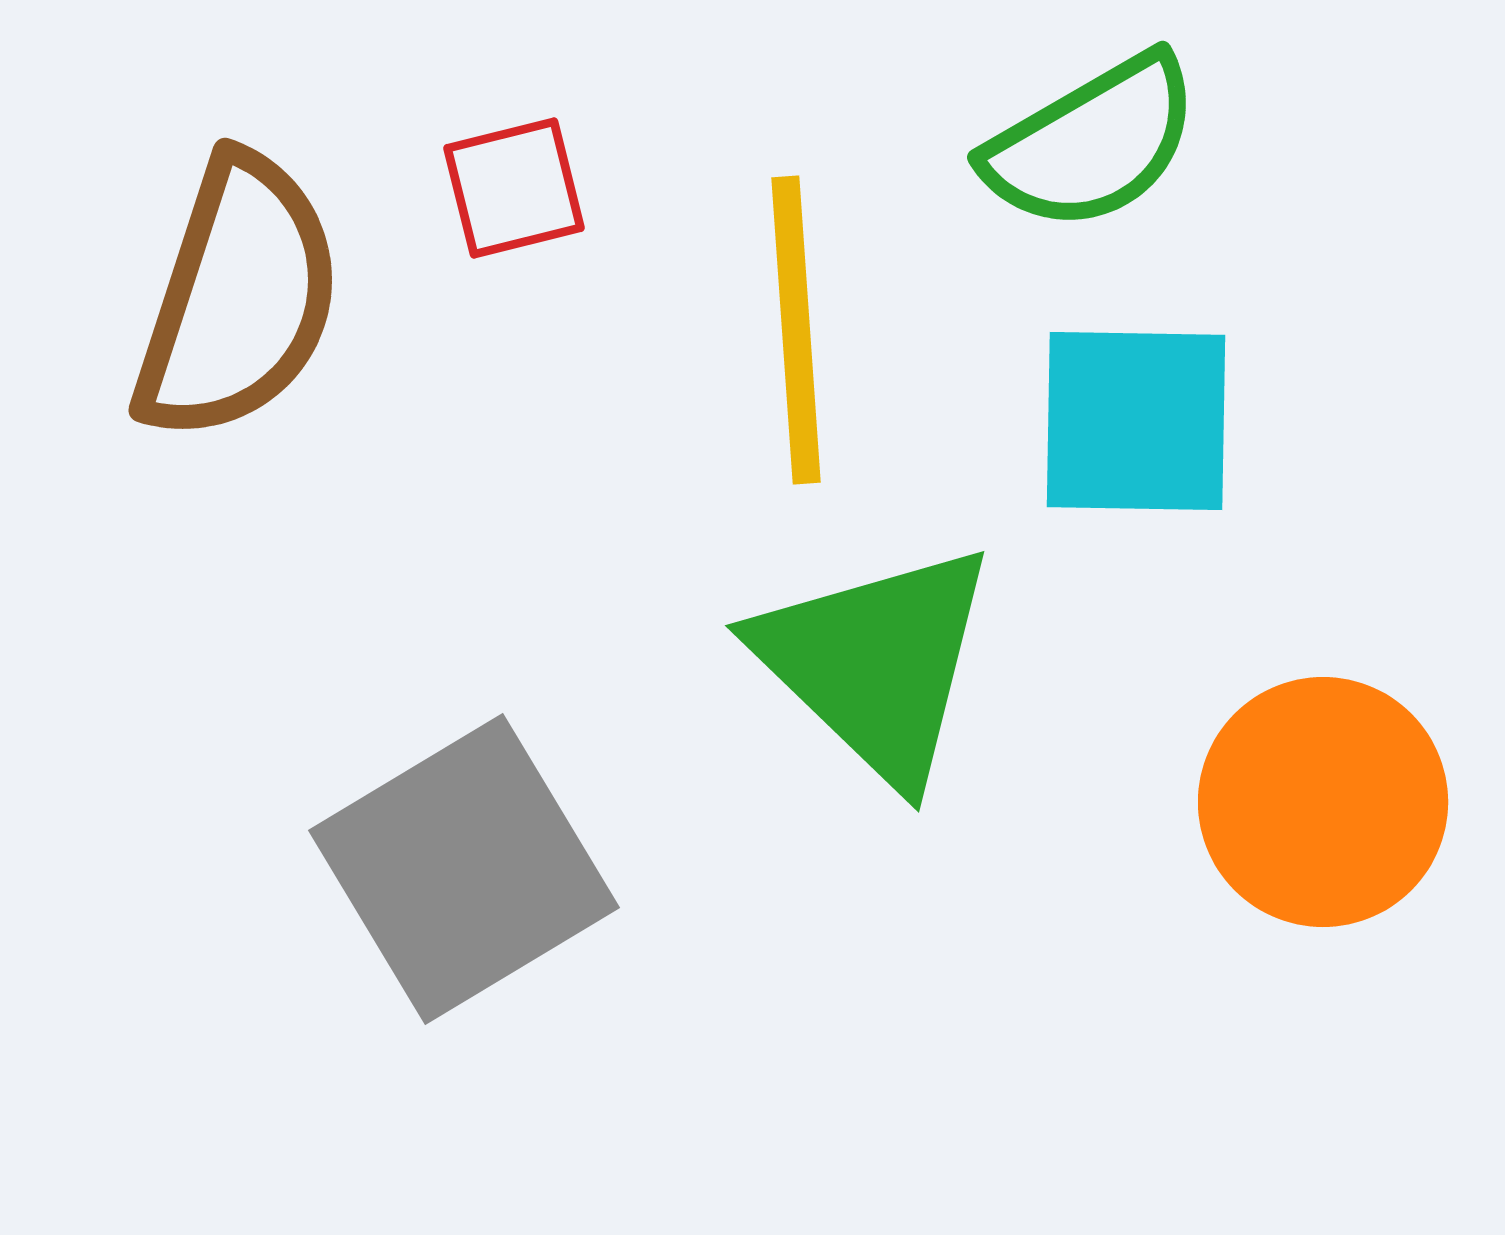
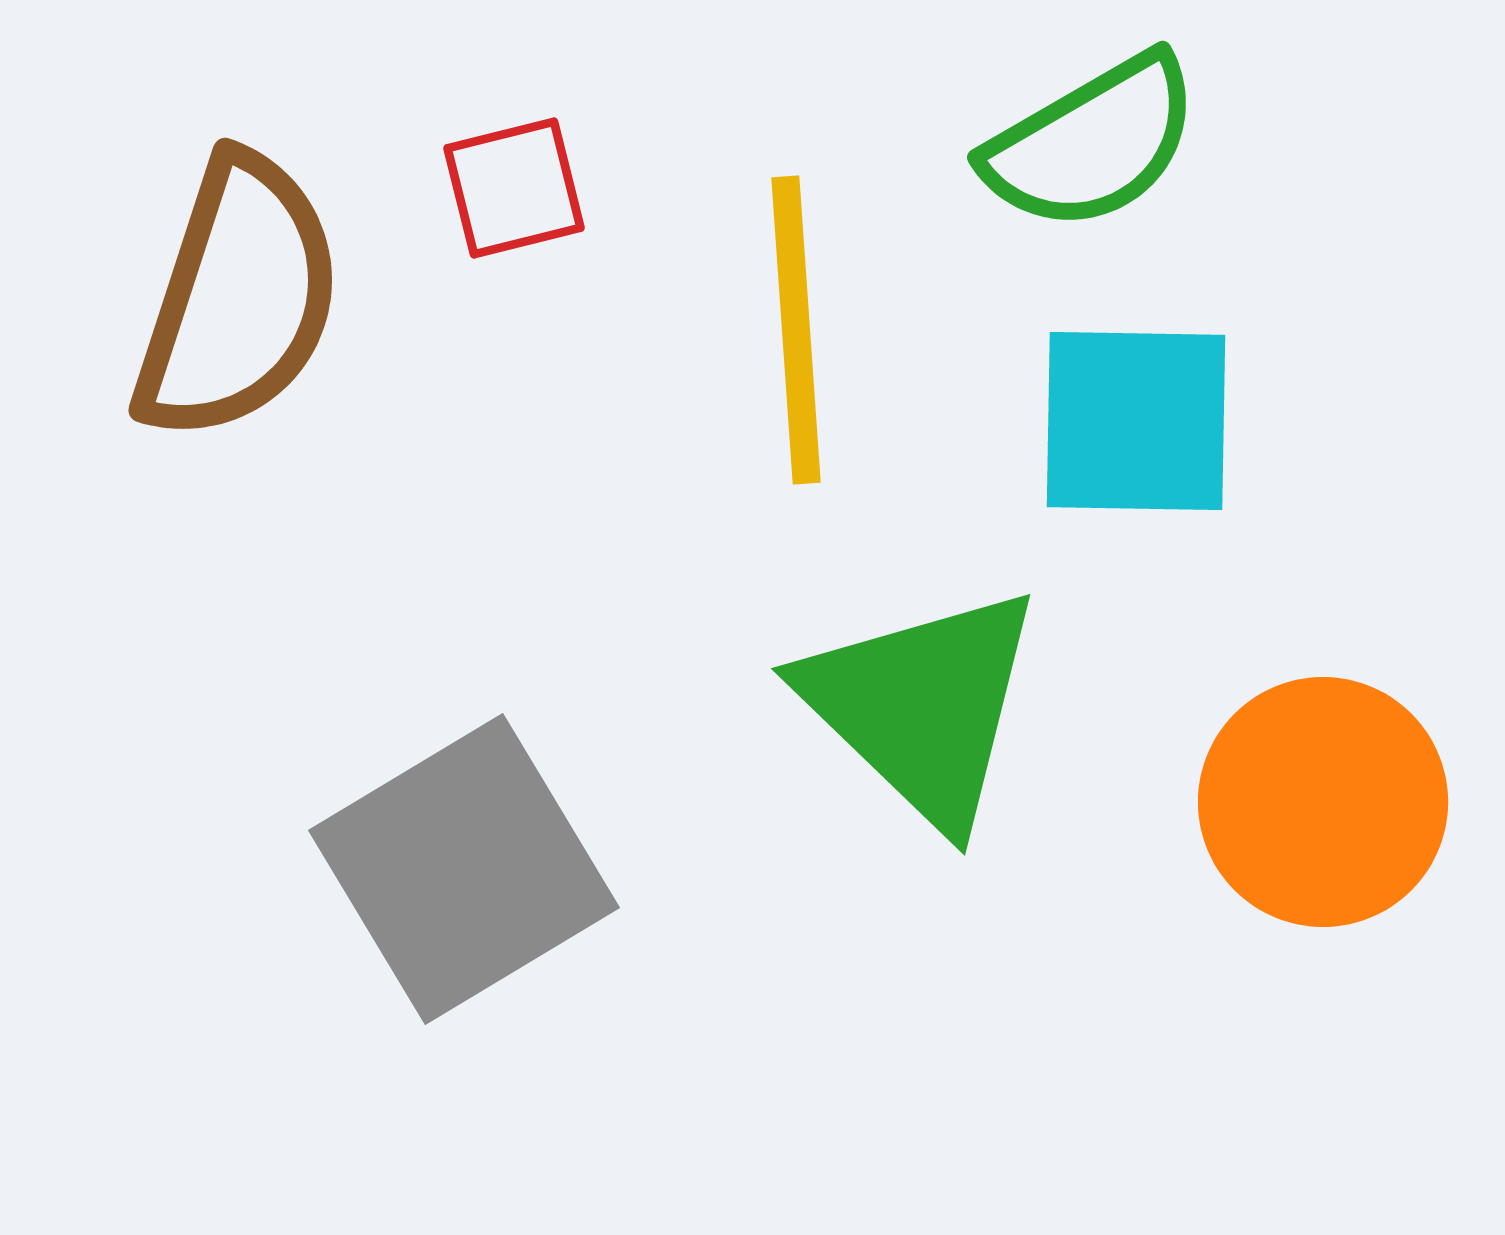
green triangle: moved 46 px right, 43 px down
